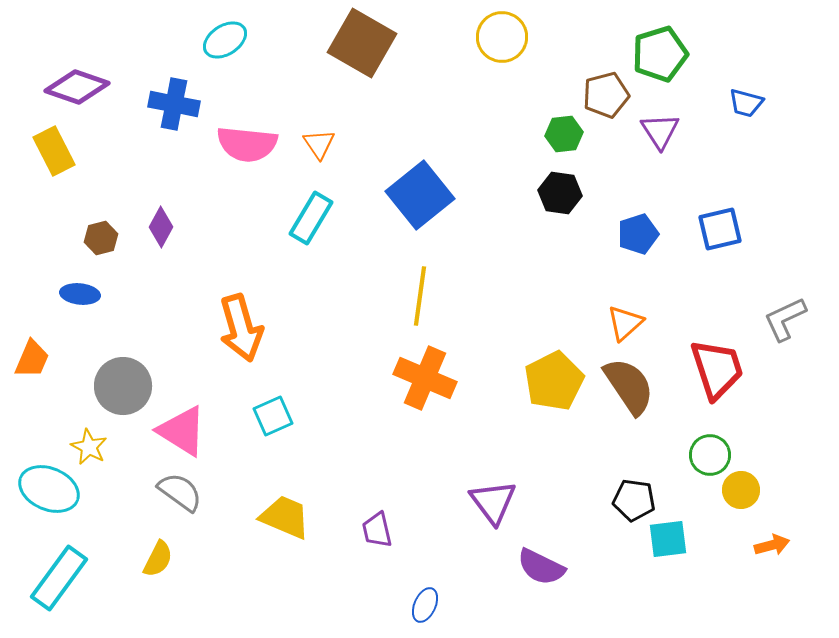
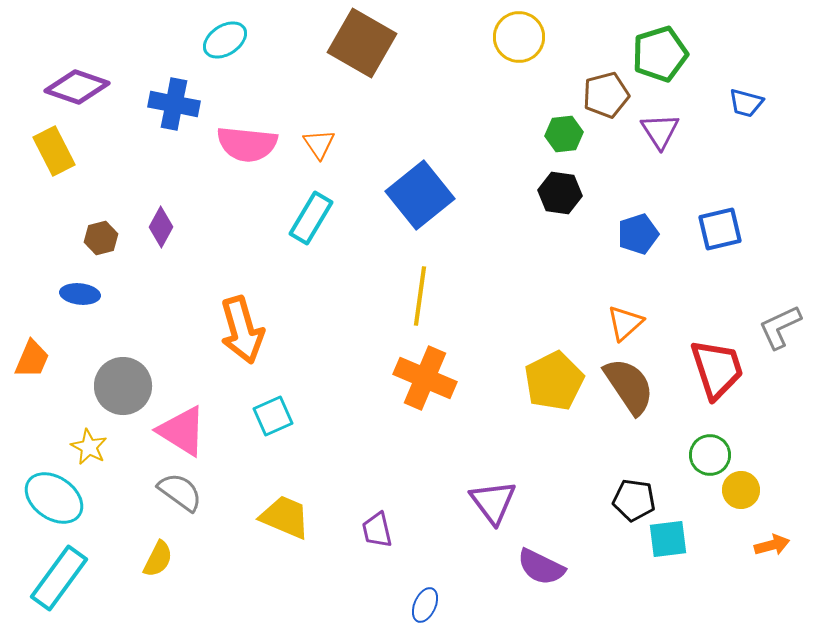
yellow circle at (502, 37): moved 17 px right
gray L-shape at (785, 319): moved 5 px left, 8 px down
orange arrow at (241, 328): moved 1 px right, 2 px down
cyan ellipse at (49, 489): moved 5 px right, 9 px down; rotated 12 degrees clockwise
